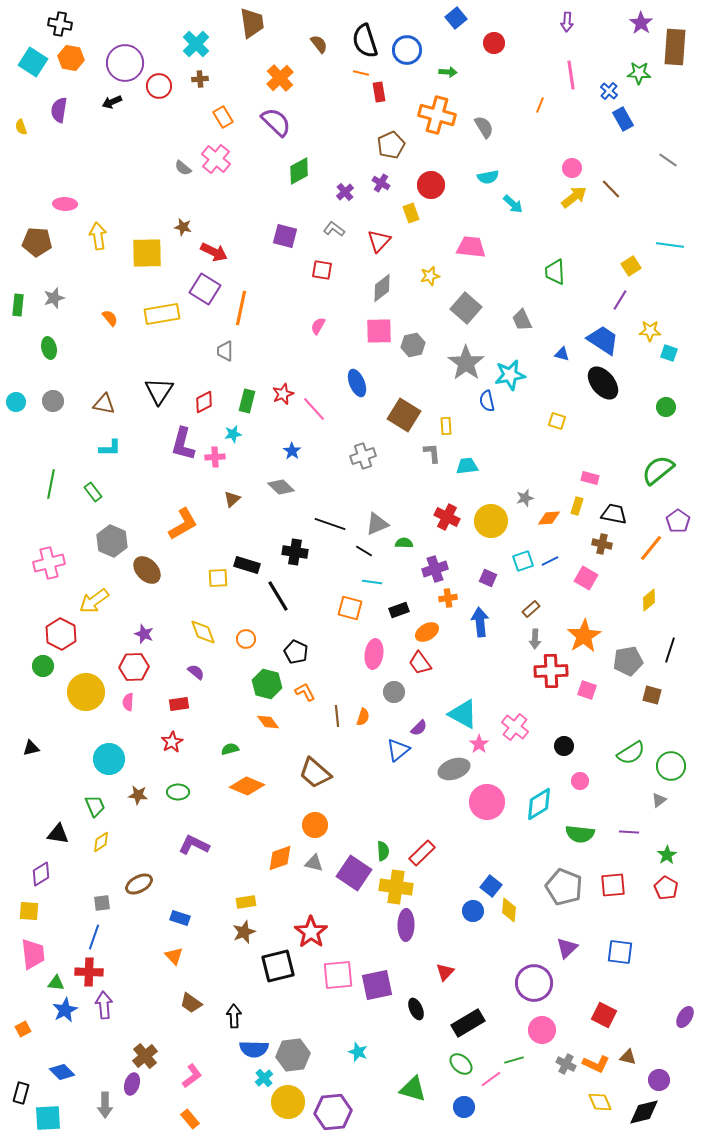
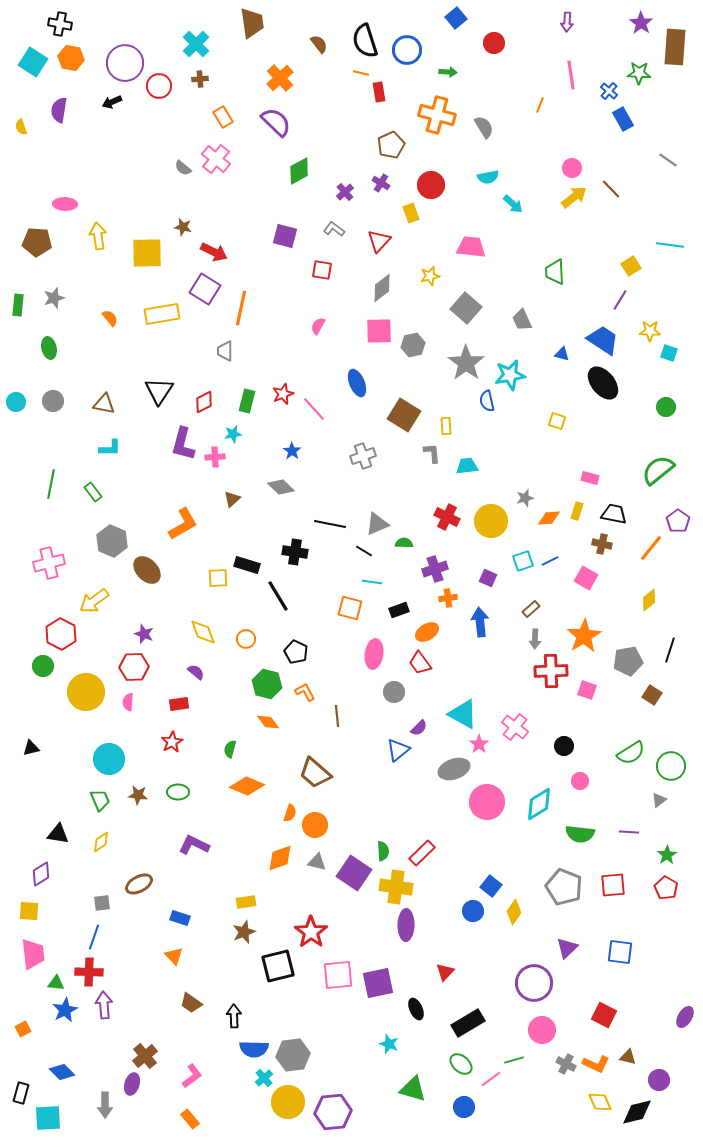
yellow rectangle at (577, 506): moved 5 px down
black line at (330, 524): rotated 8 degrees counterclockwise
brown square at (652, 695): rotated 18 degrees clockwise
orange semicircle at (363, 717): moved 73 px left, 96 px down
green semicircle at (230, 749): rotated 60 degrees counterclockwise
green trapezoid at (95, 806): moved 5 px right, 6 px up
gray triangle at (314, 863): moved 3 px right, 1 px up
yellow diamond at (509, 910): moved 5 px right, 2 px down; rotated 30 degrees clockwise
purple square at (377, 985): moved 1 px right, 2 px up
cyan star at (358, 1052): moved 31 px right, 8 px up
black diamond at (644, 1112): moved 7 px left
